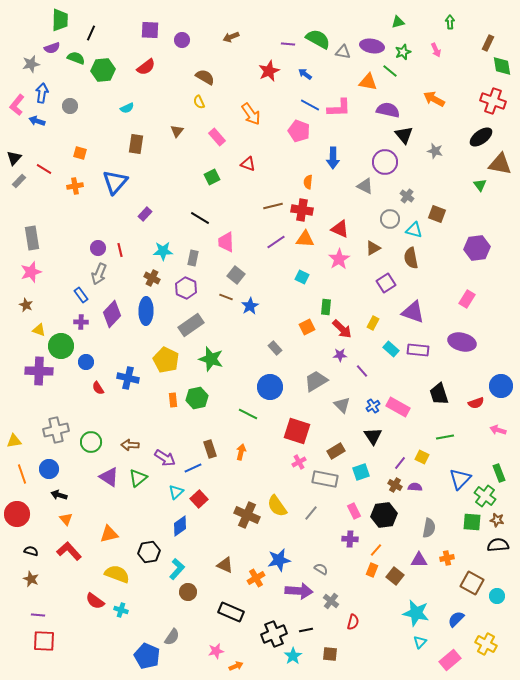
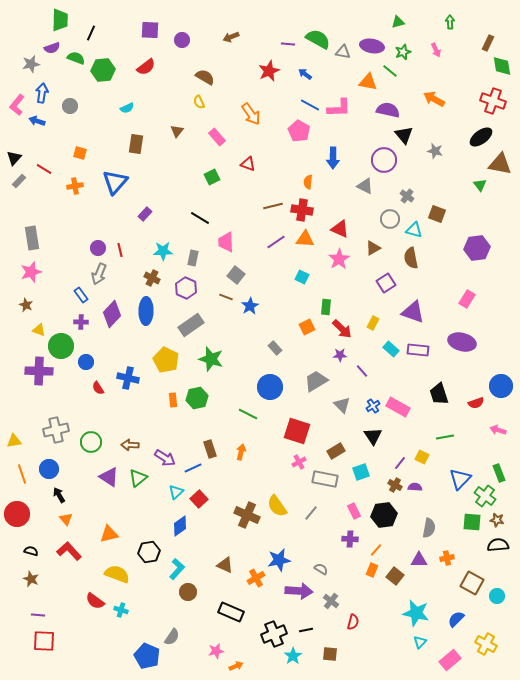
pink pentagon at (299, 131): rotated 10 degrees clockwise
purple circle at (385, 162): moved 1 px left, 2 px up
black arrow at (59, 495): rotated 42 degrees clockwise
